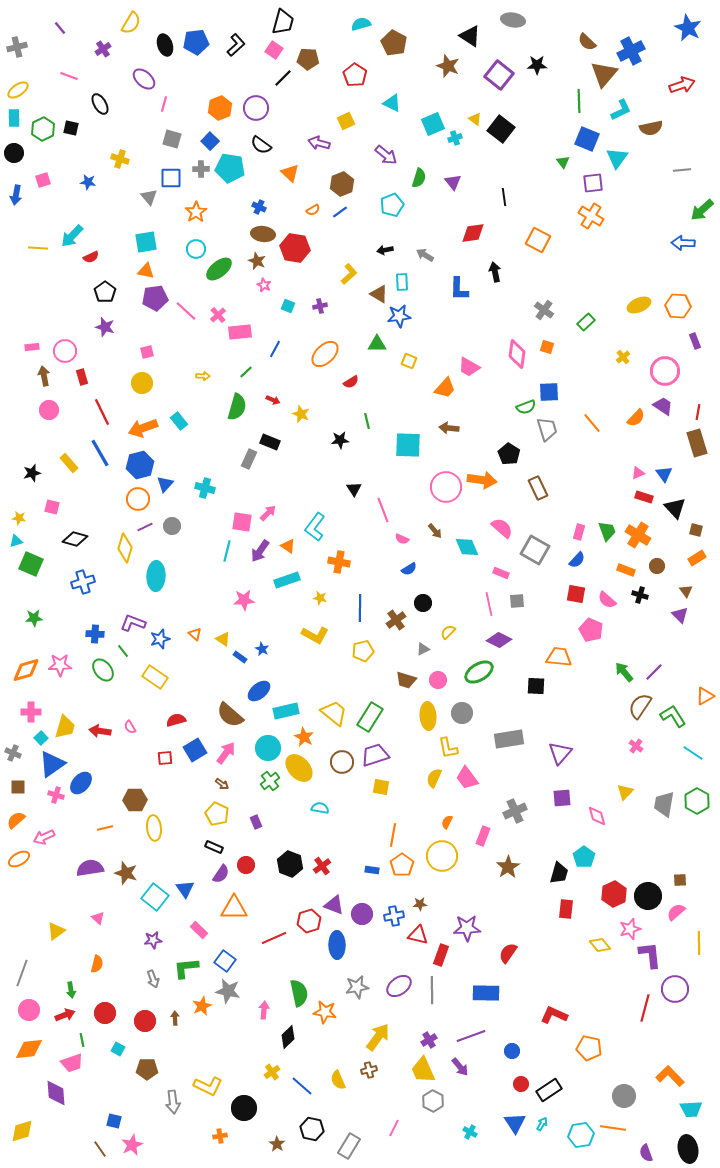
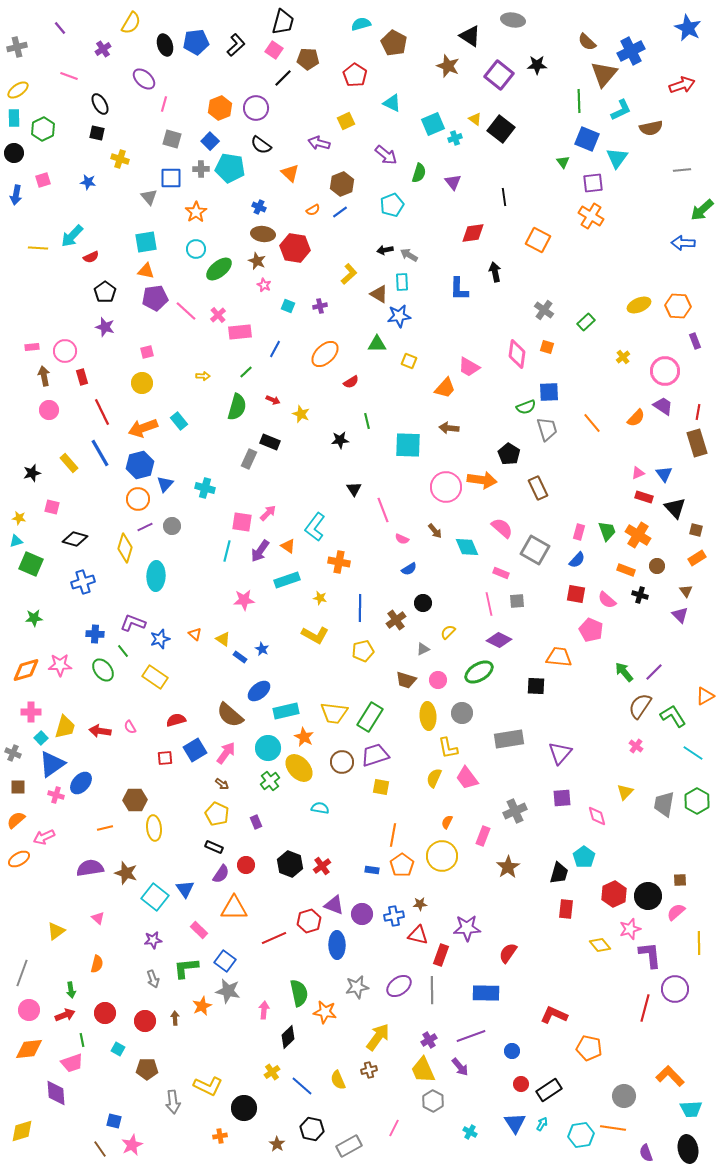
black square at (71, 128): moved 26 px right, 5 px down
green semicircle at (419, 178): moved 5 px up
gray arrow at (425, 255): moved 16 px left
yellow trapezoid at (334, 713): rotated 148 degrees clockwise
gray rectangle at (349, 1146): rotated 30 degrees clockwise
